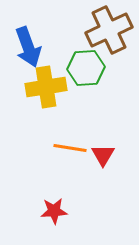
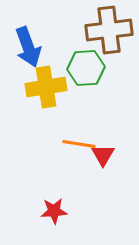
brown cross: rotated 18 degrees clockwise
orange line: moved 9 px right, 4 px up
